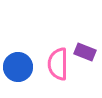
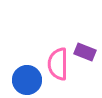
blue circle: moved 9 px right, 13 px down
